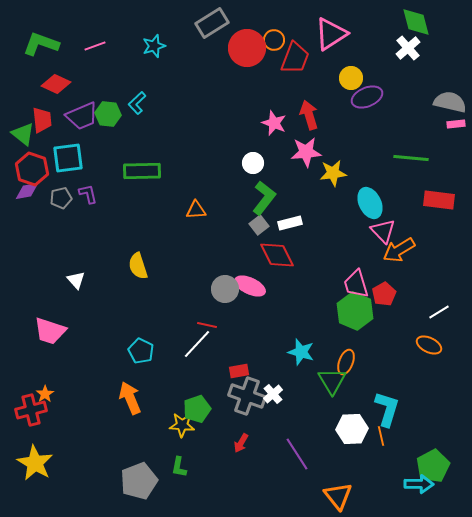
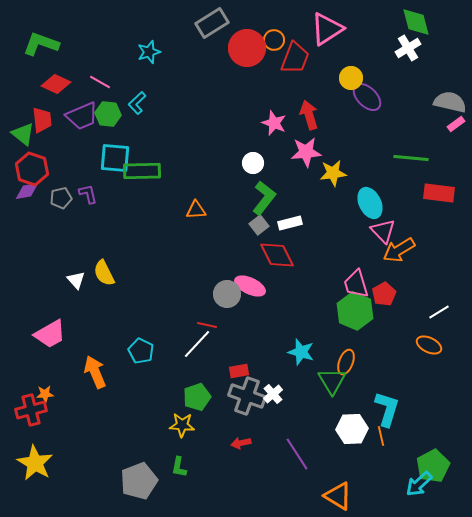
pink triangle at (331, 34): moved 4 px left, 5 px up
pink line at (95, 46): moved 5 px right, 36 px down; rotated 50 degrees clockwise
cyan star at (154, 46): moved 5 px left, 6 px down
white cross at (408, 48): rotated 10 degrees clockwise
purple ellipse at (367, 97): rotated 68 degrees clockwise
pink rectangle at (456, 124): rotated 30 degrees counterclockwise
cyan square at (68, 158): moved 47 px right; rotated 12 degrees clockwise
red rectangle at (439, 200): moved 7 px up
yellow semicircle at (138, 266): moved 34 px left, 7 px down; rotated 8 degrees counterclockwise
gray circle at (225, 289): moved 2 px right, 5 px down
pink trapezoid at (50, 331): moved 3 px down; rotated 48 degrees counterclockwise
orange star at (45, 394): rotated 30 degrees clockwise
orange arrow at (130, 398): moved 35 px left, 26 px up
green pentagon at (197, 409): moved 12 px up
red arrow at (241, 443): rotated 48 degrees clockwise
cyan arrow at (419, 484): rotated 136 degrees clockwise
orange triangle at (338, 496): rotated 20 degrees counterclockwise
